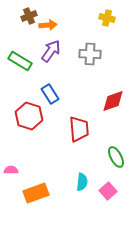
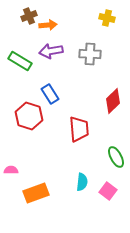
purple arrow: rotated 135 degrees counterclockwise
red diamond: rotated 25 degrees counterclockwise
pink square: rotated 12 degrees counterclockwise
